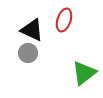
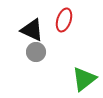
gray circle: moved 8 px right, 1 px up
green triangle: moved 6 px down
